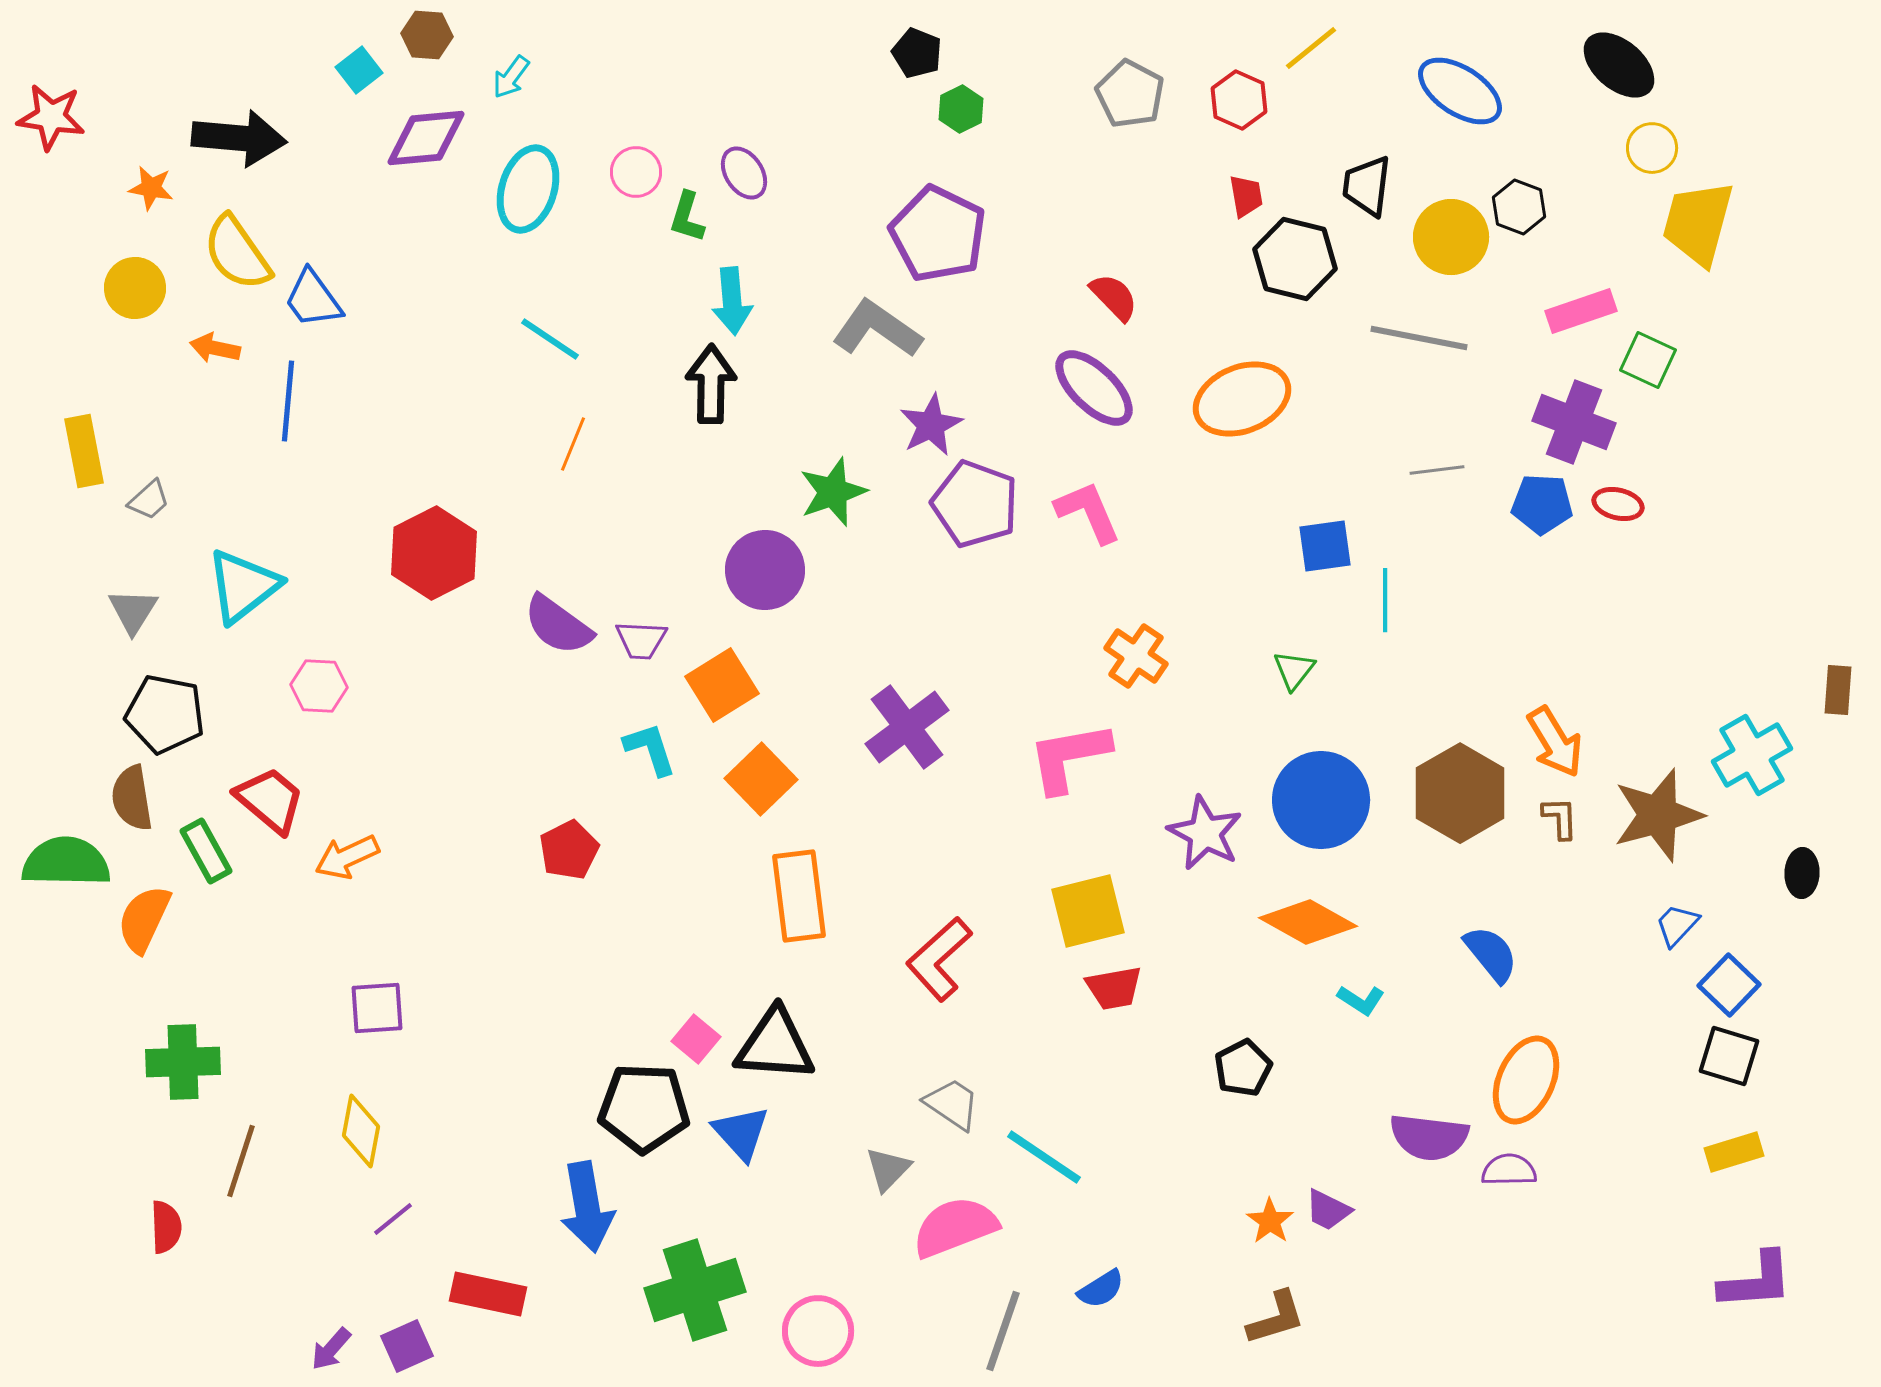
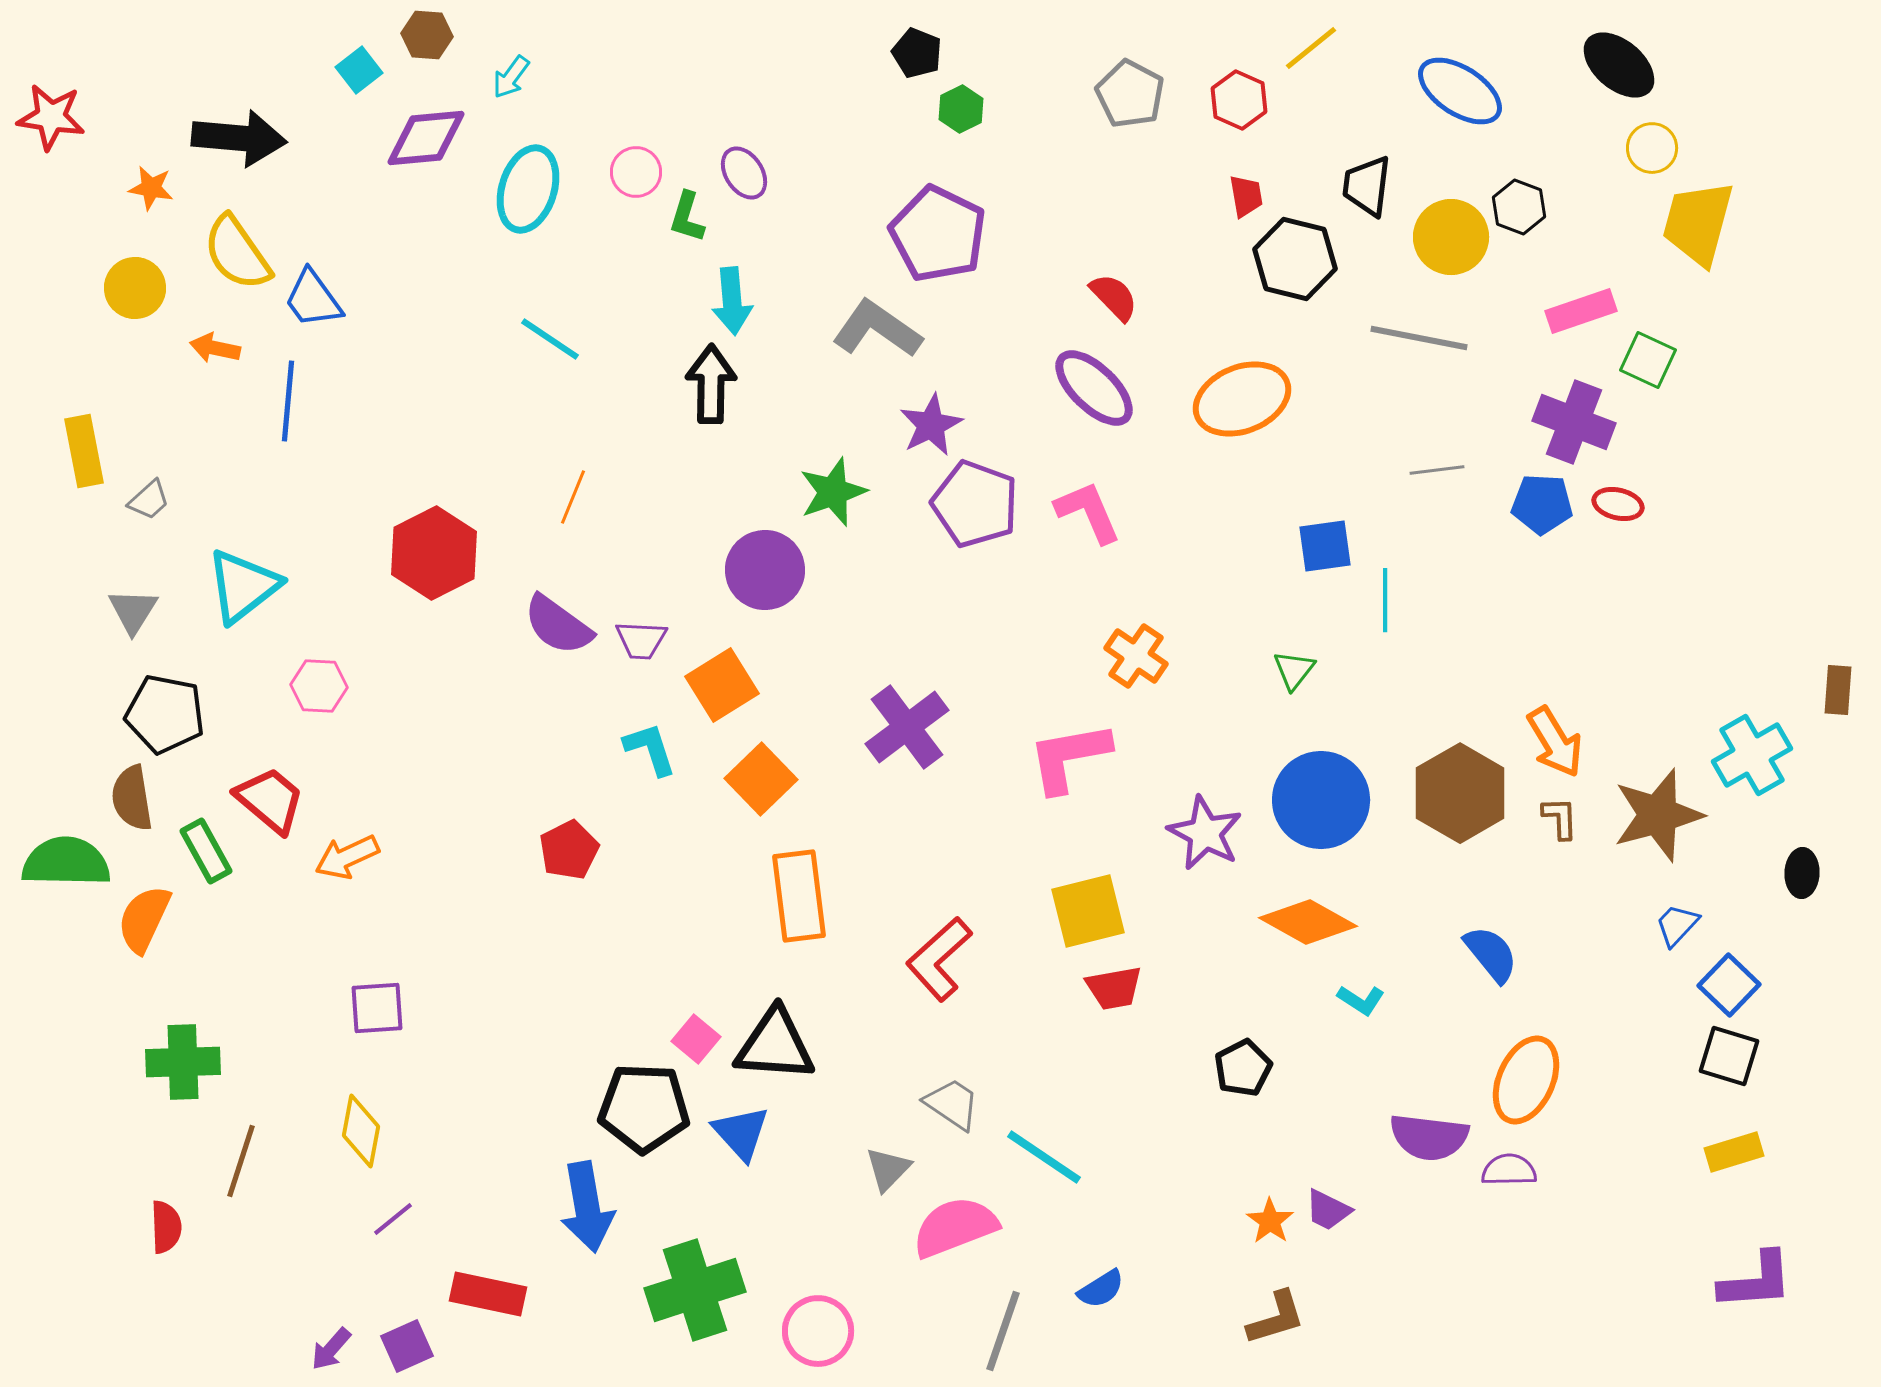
orange line at (573, 444): moved 53 px down
